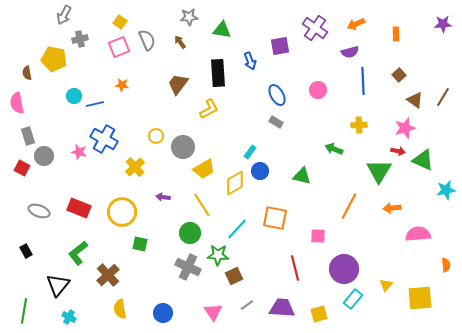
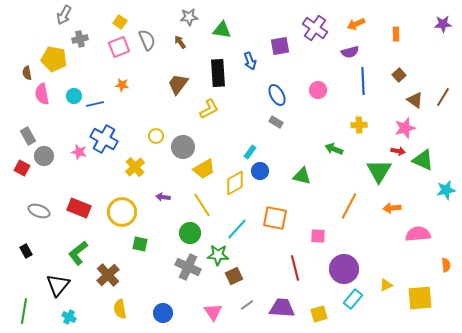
pink semicircle at (17, 103): moved 25 px right, 9 px up
gray rectangle at (28, 136): rotated 12 degrees counterclockwise
yellow triangle at (386, 285): rotated 24 degrees clockwise
